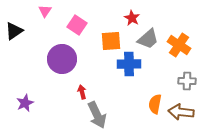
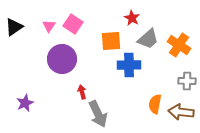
pink triangle: moved 4 px right, 15 px down
pink square: moved 4 px left, 1 px up
black triangle: moved 4 px up
blue cross: moved 1 px down
gray arrow: moved 1 px right, 1 px up
